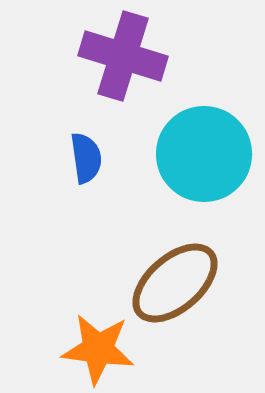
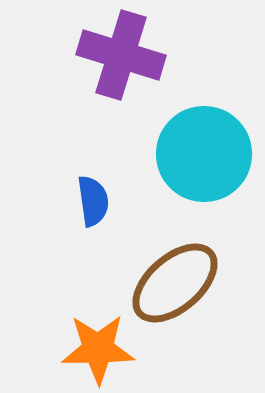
purple cross: moved 2 px left, 1 px up
blue semicircle: moved 7 px right, 43 px down
orange star: rotated 8 degrees counterclockwise
